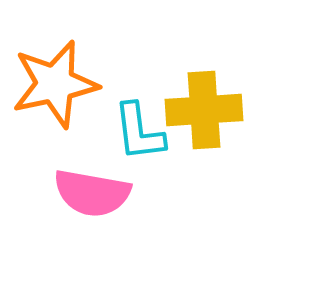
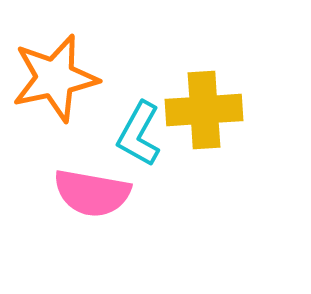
orange star: moved 6 px up
cyan L-shape: moved 2 px down; rotated 36 degrees clockwise
